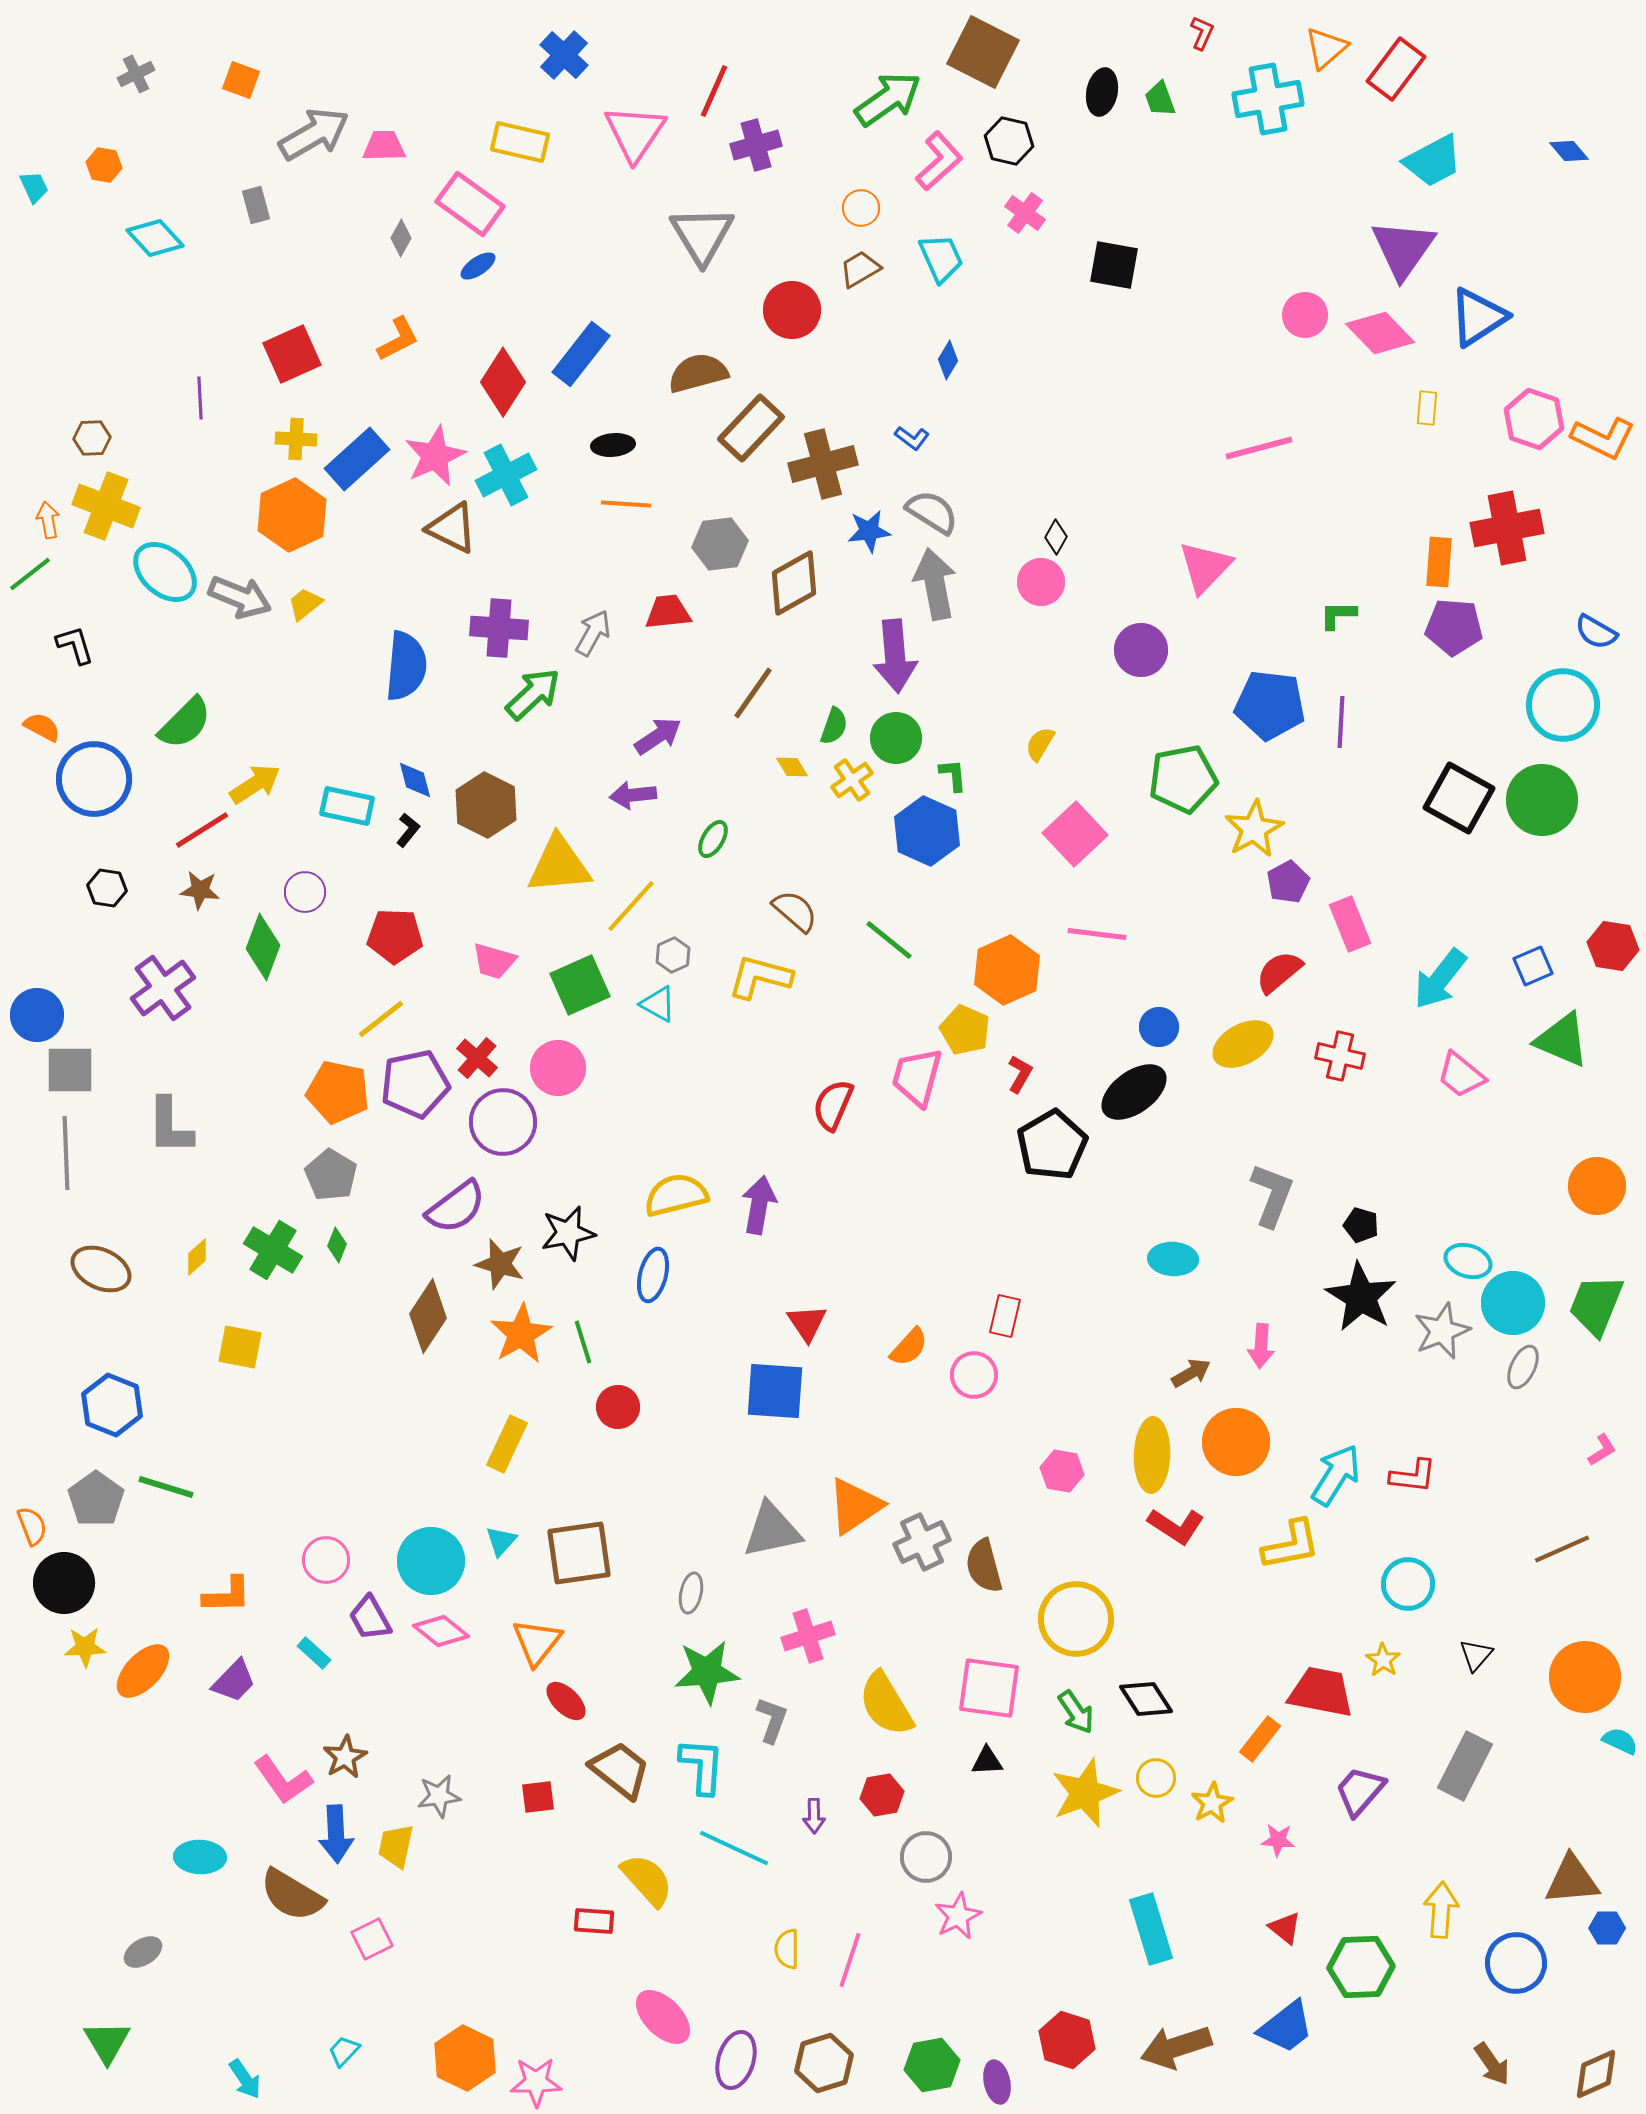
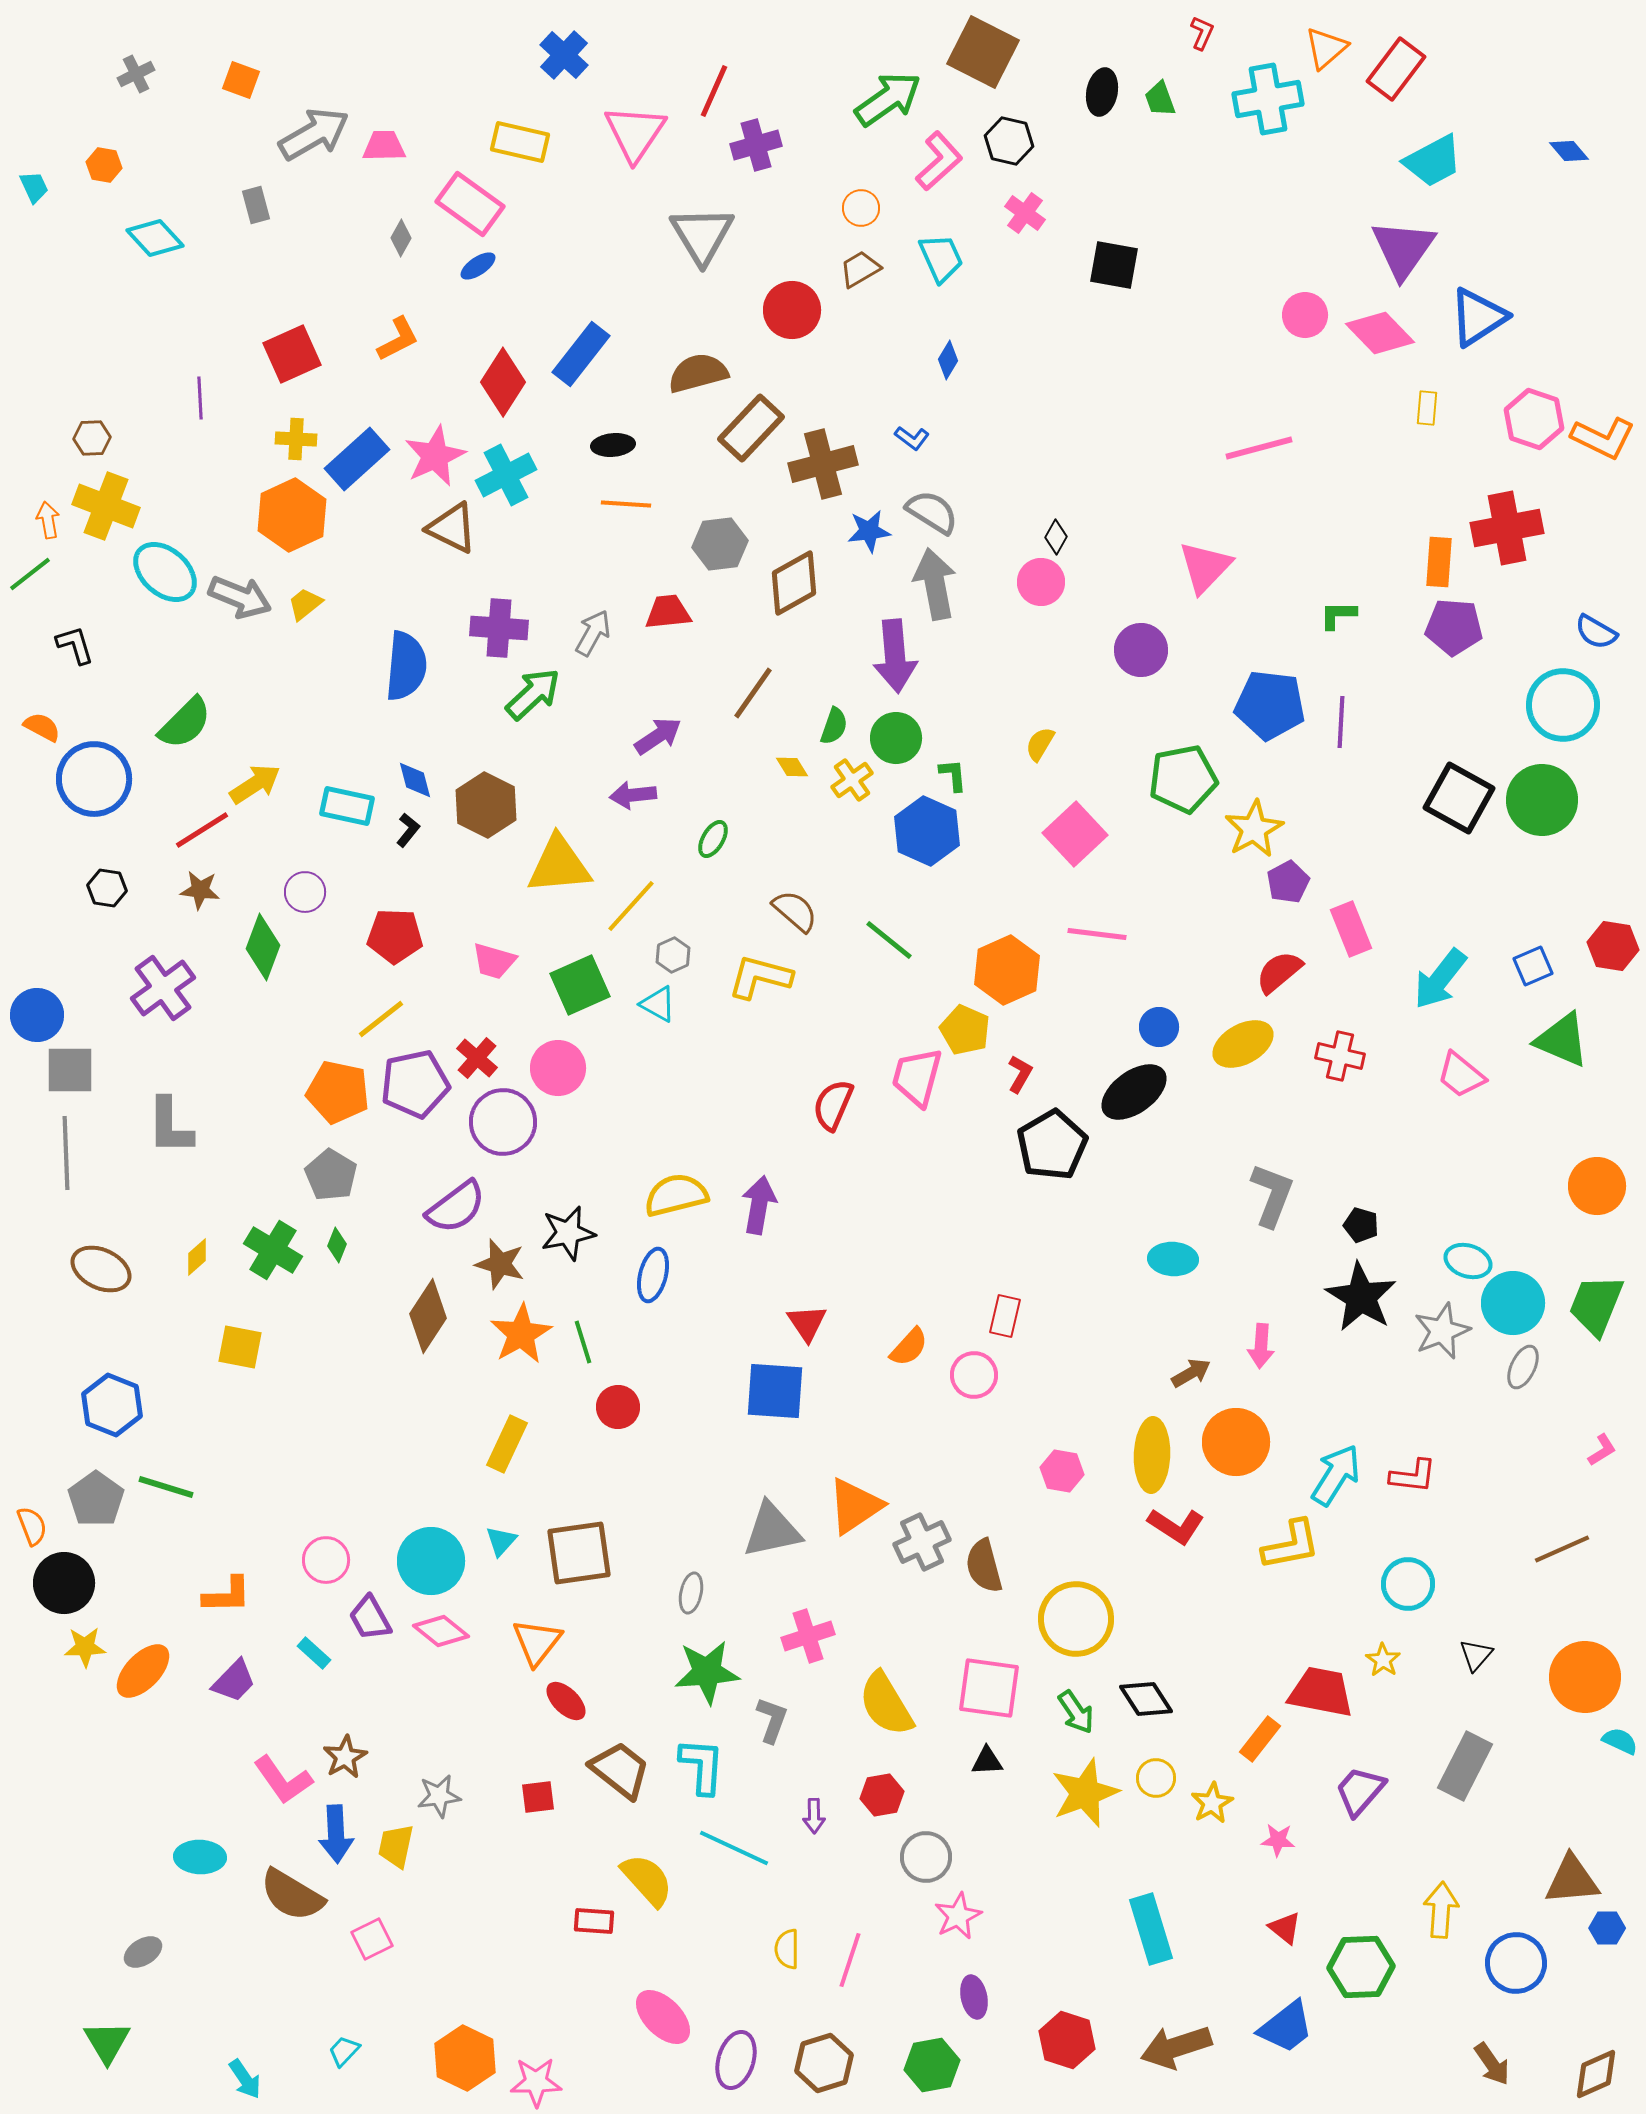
pink rectangle at (1350, 924): moved 1 px right, 5 px down
purple ellipse at (997, 2082): moved 23 px left, 85 px up
